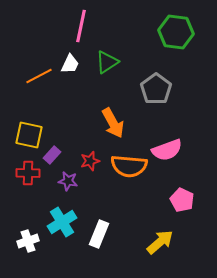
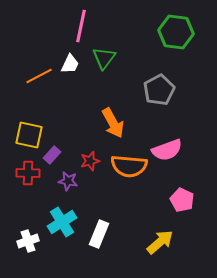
green triangle: moved 3 px left, 4 px up; rotated 20 degrees counterclockwise
gray pentagon: moved 3 px right, 1 px down; rotated 8 degrees clockwise
